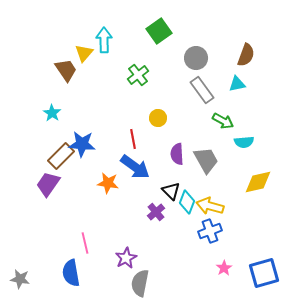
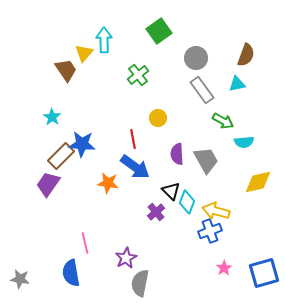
cyan star: moved 4 px down
yellow arrow: moved 6 px right, 5 px down
